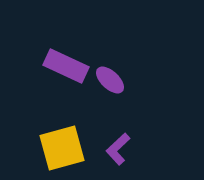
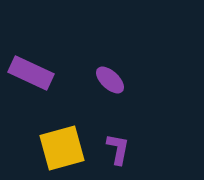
purple rectangle: moved 35 px left, 7 px down
purple L-shape: rotated 144 degrees clockwise
